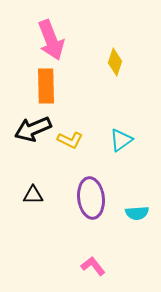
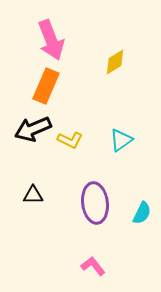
yellow diamond: rotated 40 degrees clockwise
orange rectangle: rotated 24 degrees clockwise
purple ellipse: moved 4 px right, 5 px down
cyan semicircle: moved 5 px right; rotated 60 degrees counterclockwise
